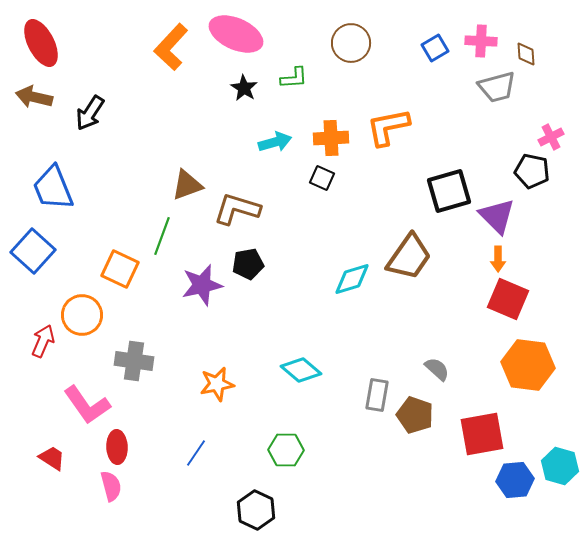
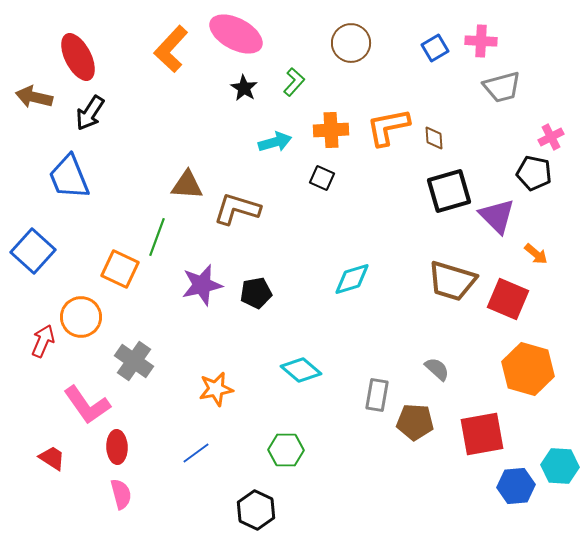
pink ellipse at (236, 34): rotated 4 degrees clockwise
red ellipse at (41, 43): moved 37 px right, 14 px down
orange L-shape at (171, 47): moved 2 px down
brown diamond at (526, 54): moved 92 px left, 84 px down
green L-shape at (294, 78): moved 4 px down; rotated 44 degrees counterclockwise
gray trapezoid at (497, 87): moved 5 px right
orange cross at (331, 138): moved 8 px up
black pentagon at (532, 171): moved 2 px right, 2 px down
brown triangle at (187, 185): rotated 24 degrees clockwise
blue trapezoid at (53, 188): moved 16 px right, 11 px up
green line at (162, 236): moved 5 px left, 1 px down
brown trapezoid at (409, 257): moved 43 px right, 24 px down; rotated 72 degrees clockwise
orange arrow at (498, 259): moved 38 px right, 5 px up; rotated 50 degrees counterclockwise
black pentagon at (248, 264): moved 8 px right, 29 px down
orange circle at (82, 315): moved 1 px left, 2 px down
gray cross at (134, 361): rotated 27 degrees clockwise
orange hexagon at (528, 365): moved 4 px down; rotated 9 degrees clockwise
orange star at (217, 384): moved 1 px left, 5 px down
brown pentagon at (415, 415): moved 7 px down; rotated 15 degrees counterclockwise
blue line at (196, 453): rotated 20 degrees clockwise
cyan hexagon at (560, 466): rotated 12 degrees counterclockwise
blue hexagon at (515, 480): moved 1 px right, 6 px down
pink semicircle at (111, 486): moved 10 px right, 8 px down
